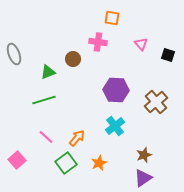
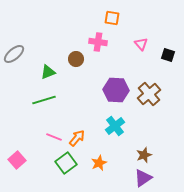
gray ellipse: rotated 70 degrees clockwise
brown circle: moved 3 px right
brown cross: moved 7 px left, 8 px up
pink line: moved 8 px right; rotated 21 degrees counterclockwise
